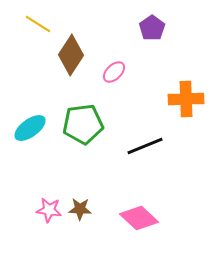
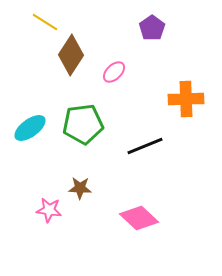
yellow line: moved 7 px right, 2 px up
brown star: moved 21 px up
